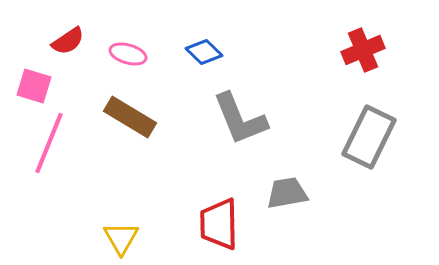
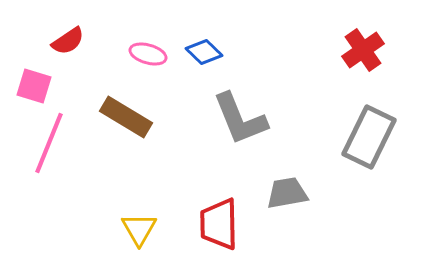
red cross: rotated 12 degrees counterclockwise
pink ellipse: moved 20 px right
brown rectangle: moved 4 px left
yellow triangle: moved 18 px right, 9 px up
